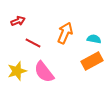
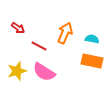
red arrow: moved 7 px down; rotated 56 degrees clockwise
cyan semicircle: moved 2 px left
red line: moved 6 px right, 3 px down
orange rectangle: rotated 40 degrees clockwise
pink semicircle: rotated 20 degrees counterclockwise
